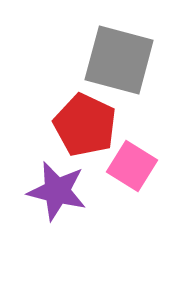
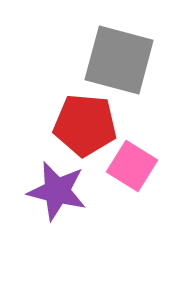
red pentagon: rotated 20 degrees counterclockwise
